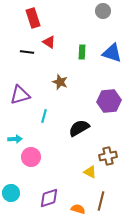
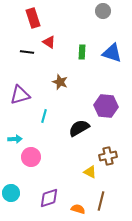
purple hexagon: moved 3 px left, 5 px down; rotated 10 degrees clockwise
